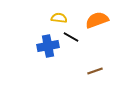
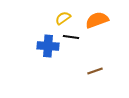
yellow semicircle: moved 4 px right; rotated 42 degrees counterclockwise
black line: rotated 21 degrees counterclockwise
blue cross: rotated 15 degrees clockwise
